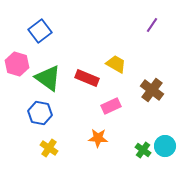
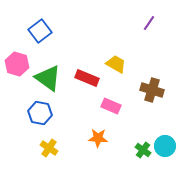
purple line: moved 3 px left, 2 px up
brown cross: rotated 20 degrees counterclockwise
pink rectangle: rotated 48 degrees clockwise
